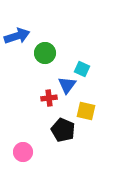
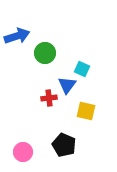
black pentagon: moved 1 px right, 15 px down
